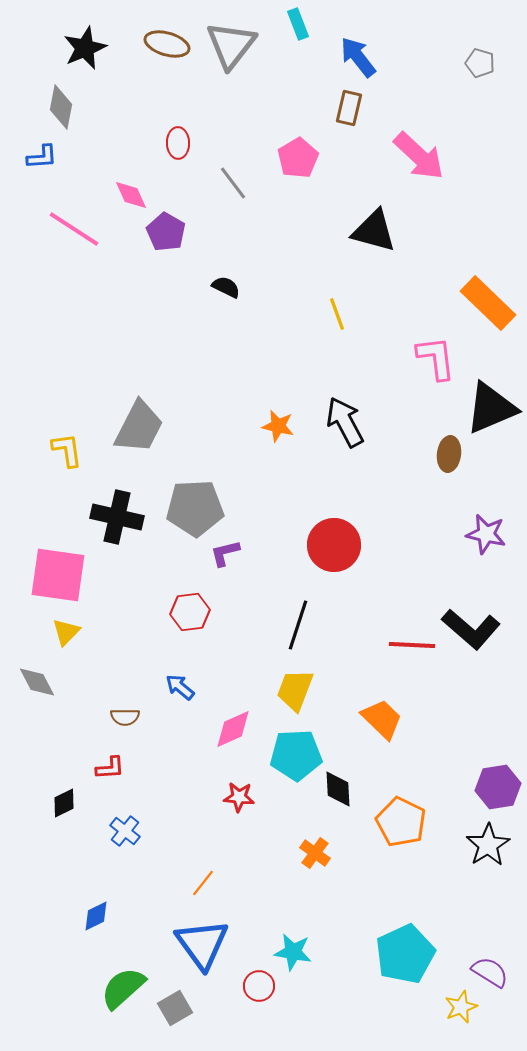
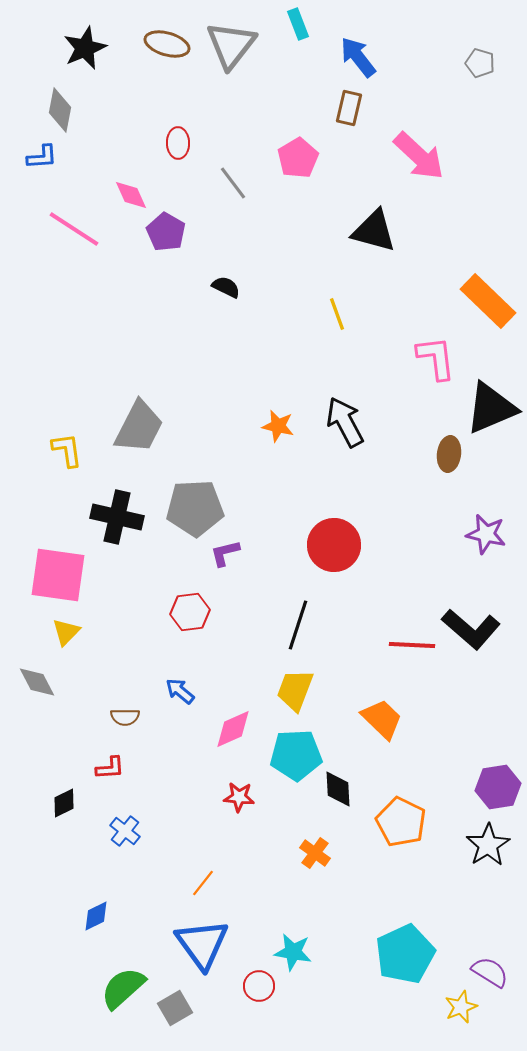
gray diamond at (61, 107): moved 1 px left, 3 px down
orange rectangle at (488, 303): moved 2 px up
blue arrow at (180, 687): moved 4 px down
